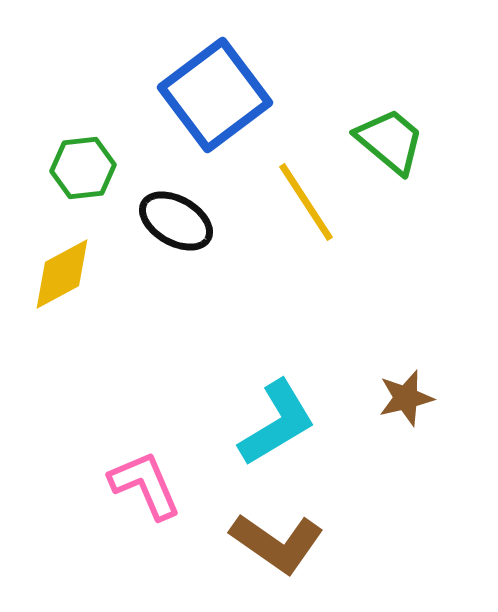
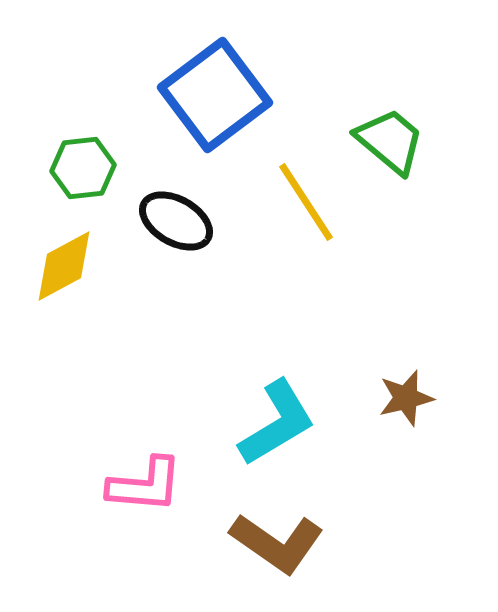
yellow diamond: moved 2 px right, 8 px up
pink L-shape: rotated 118 degrees clockwise
